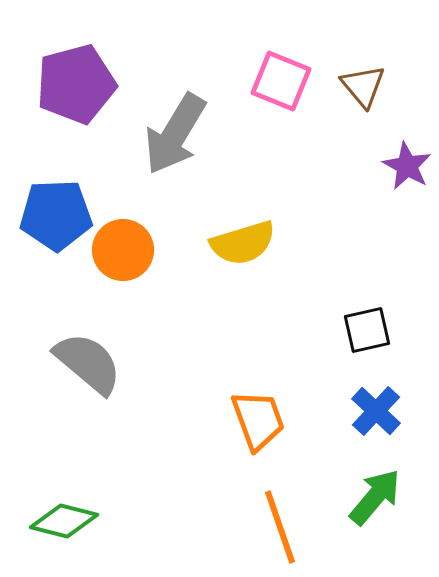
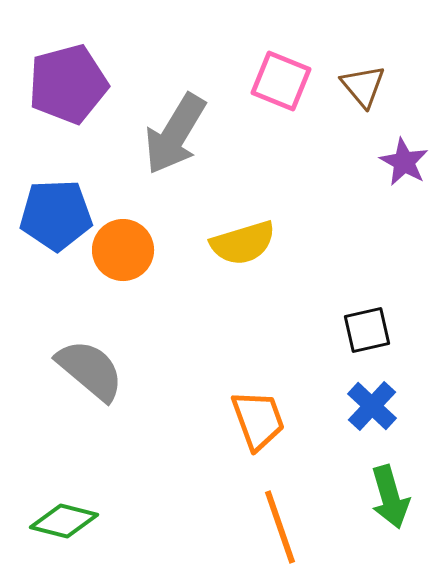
purple pentagon: moved 8 px left
purple star: moved 3 px left, 4 px up
gray semicircle: moved 2 px right, 7 px down
blue cross: moved 4 px left, 5 px up
green arrow: moved 15 px right; rotated 124 degrees clockwise
